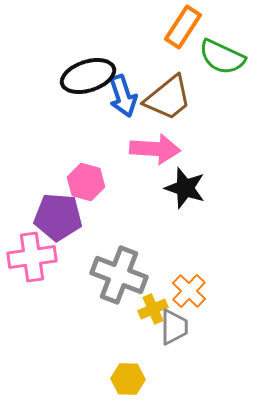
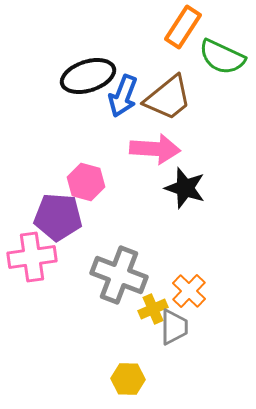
blue arrow: rotated 39 degrees clockwise
